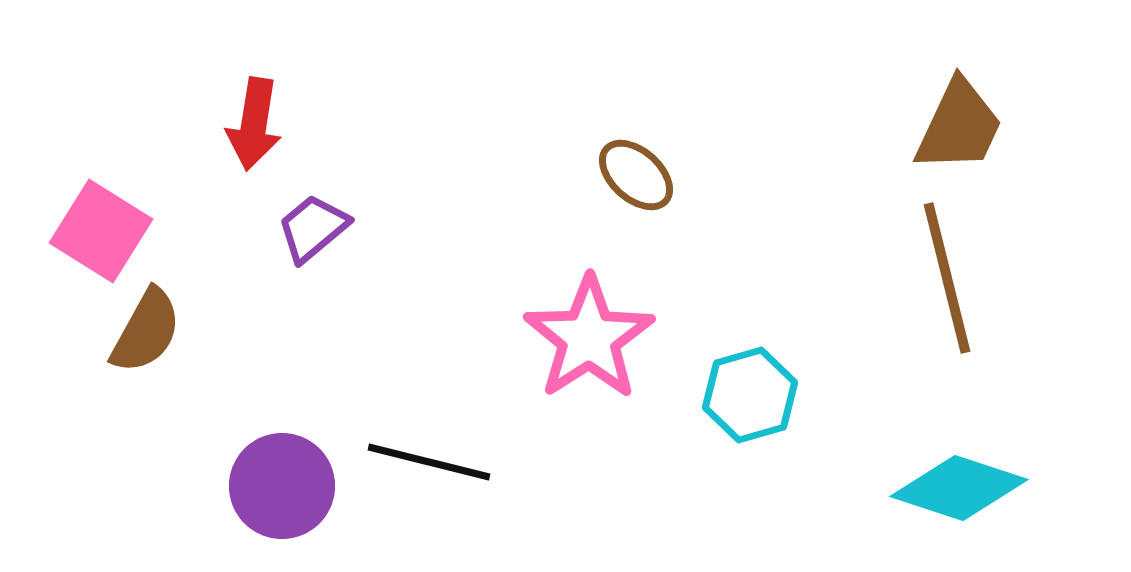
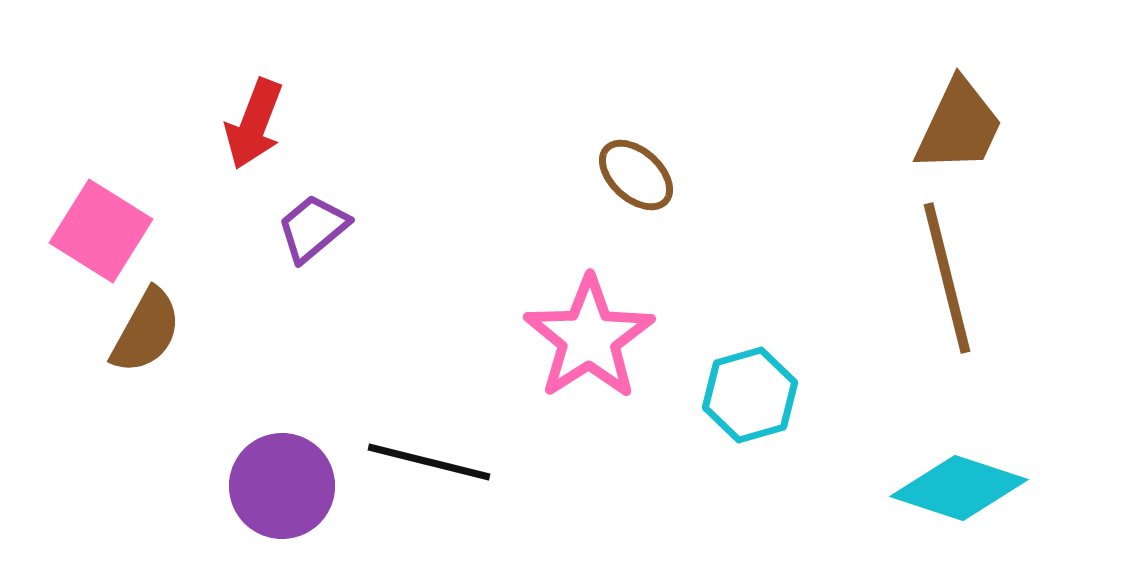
red arrow: rotated 12 degrees clockwise
